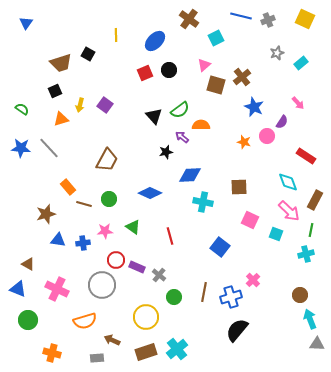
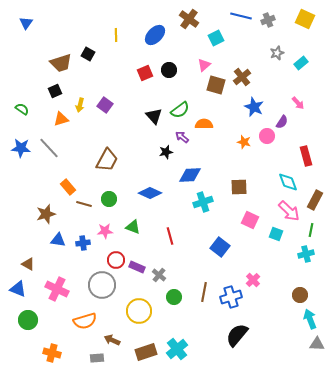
blue ellipse at (155, 41): moved 6 px up
orange semicircle at (201, 125): moved 3 px right, 1 px up
red rectangle at (306, 156): rotated 42 degrees clockwise
cyan cross at (203, 202): rotated 30 degrees counterclockwise
green triangle at (133, 227): rotated 14 degrees counterclockwise
yellow circle at (146, 317): moved 7 px left, 6 px up
black semicircle at (237, 330): moved 5 px down
